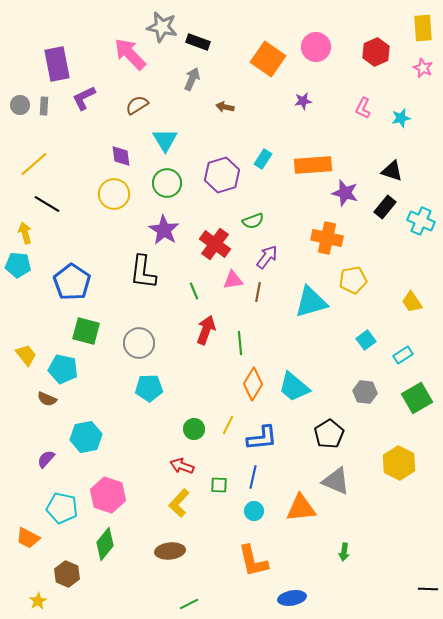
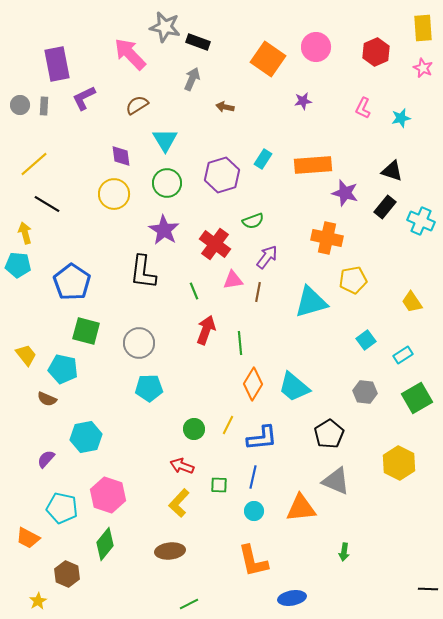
gray star at (162, 27): moved 3 px right
